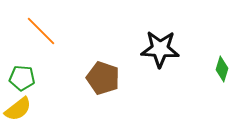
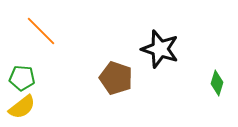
black star: rotated 15 degrees clockwise
green diamond: moved 5 px left, 14 px down
brown pentagon: moved 13 px right
yellow semicircle: moved 4 px right, 2 px up
